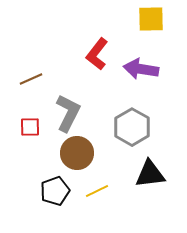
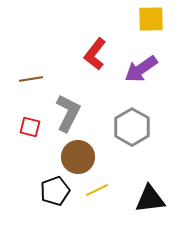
red L-shape: moved 2 px left
purple arrow: rotated 44 degrees counterclockwise
brown line: rotated 15 degrees clockwise
red square: rotated 15 degrees clockwise
brown circle: moved 1 px right, 4 px down
black triangle: moved 25 px down
yellow line: moved 1 px up
